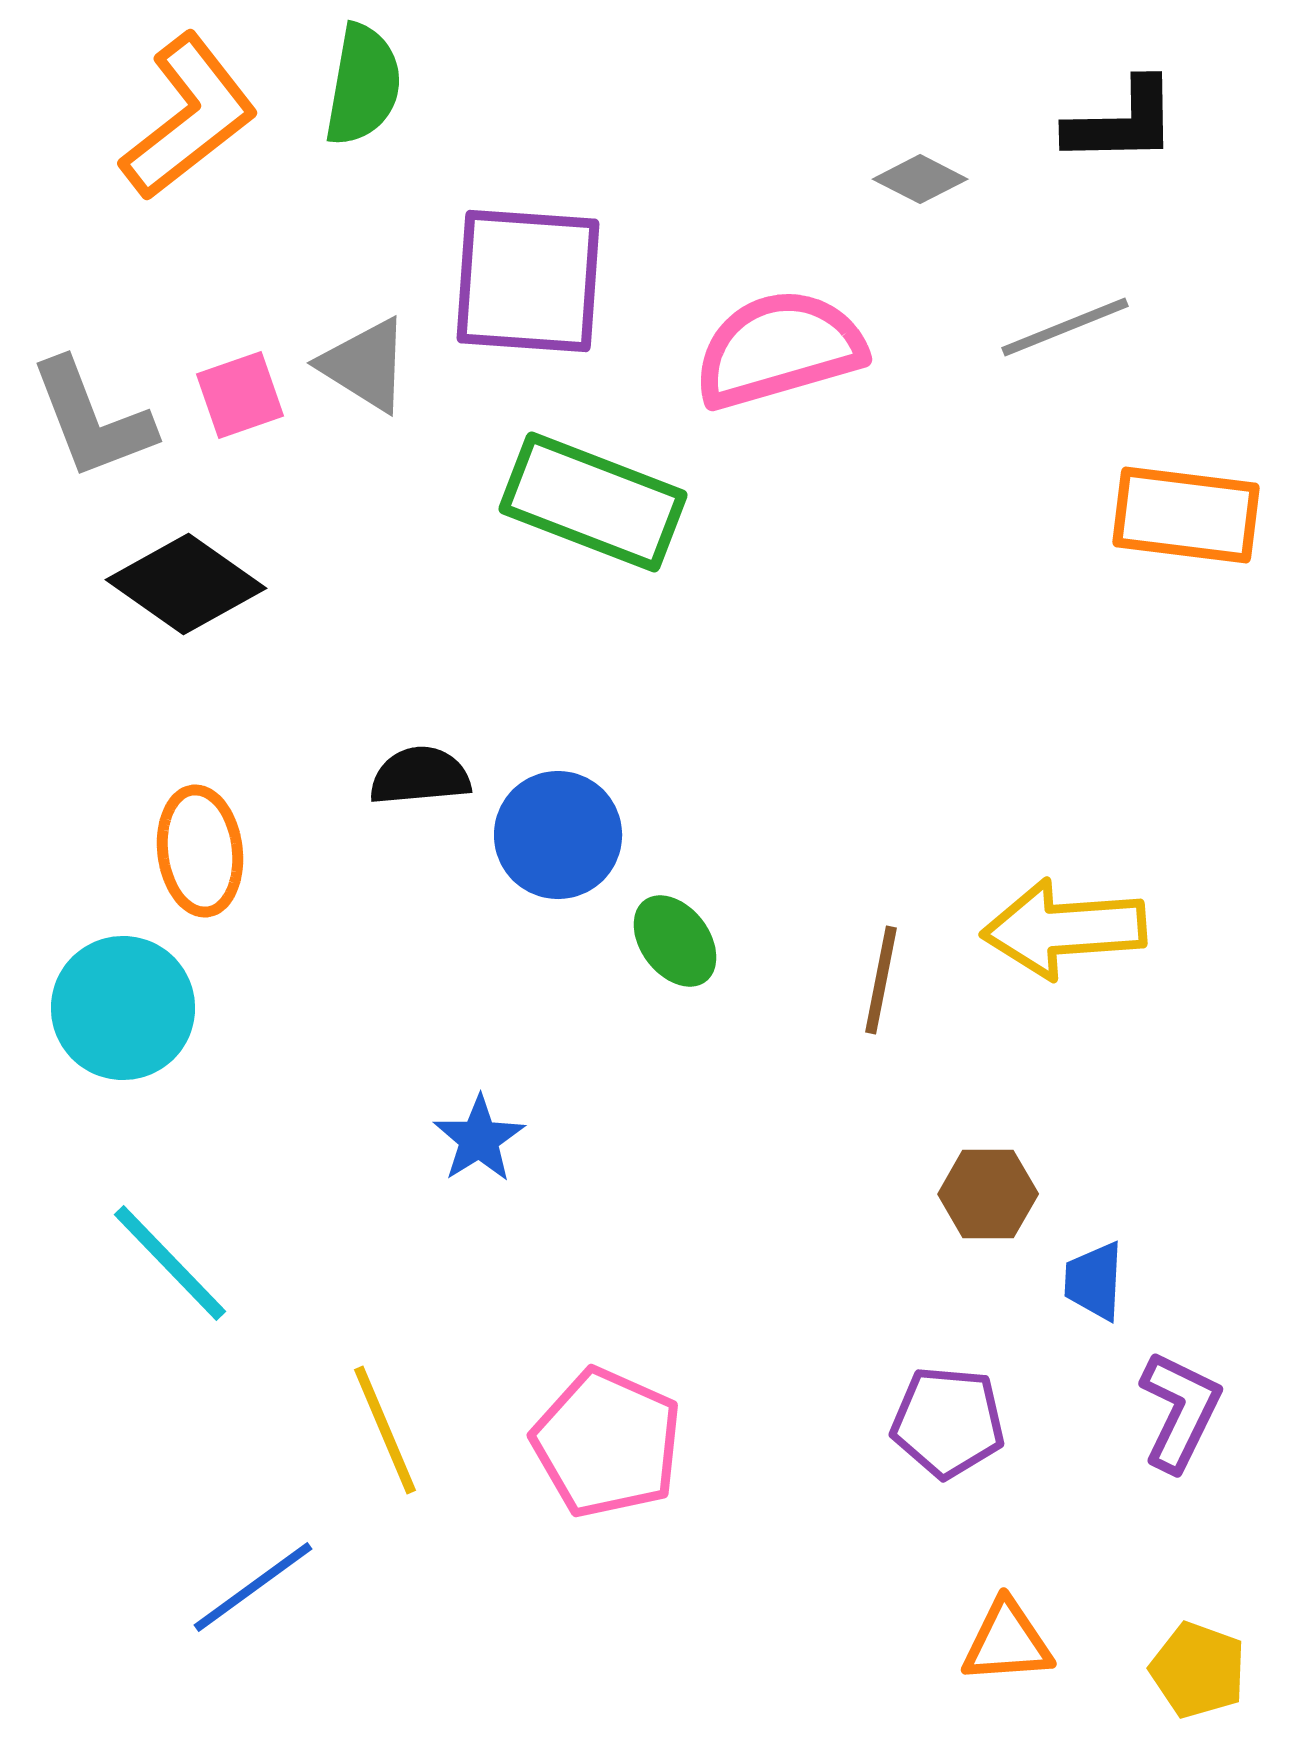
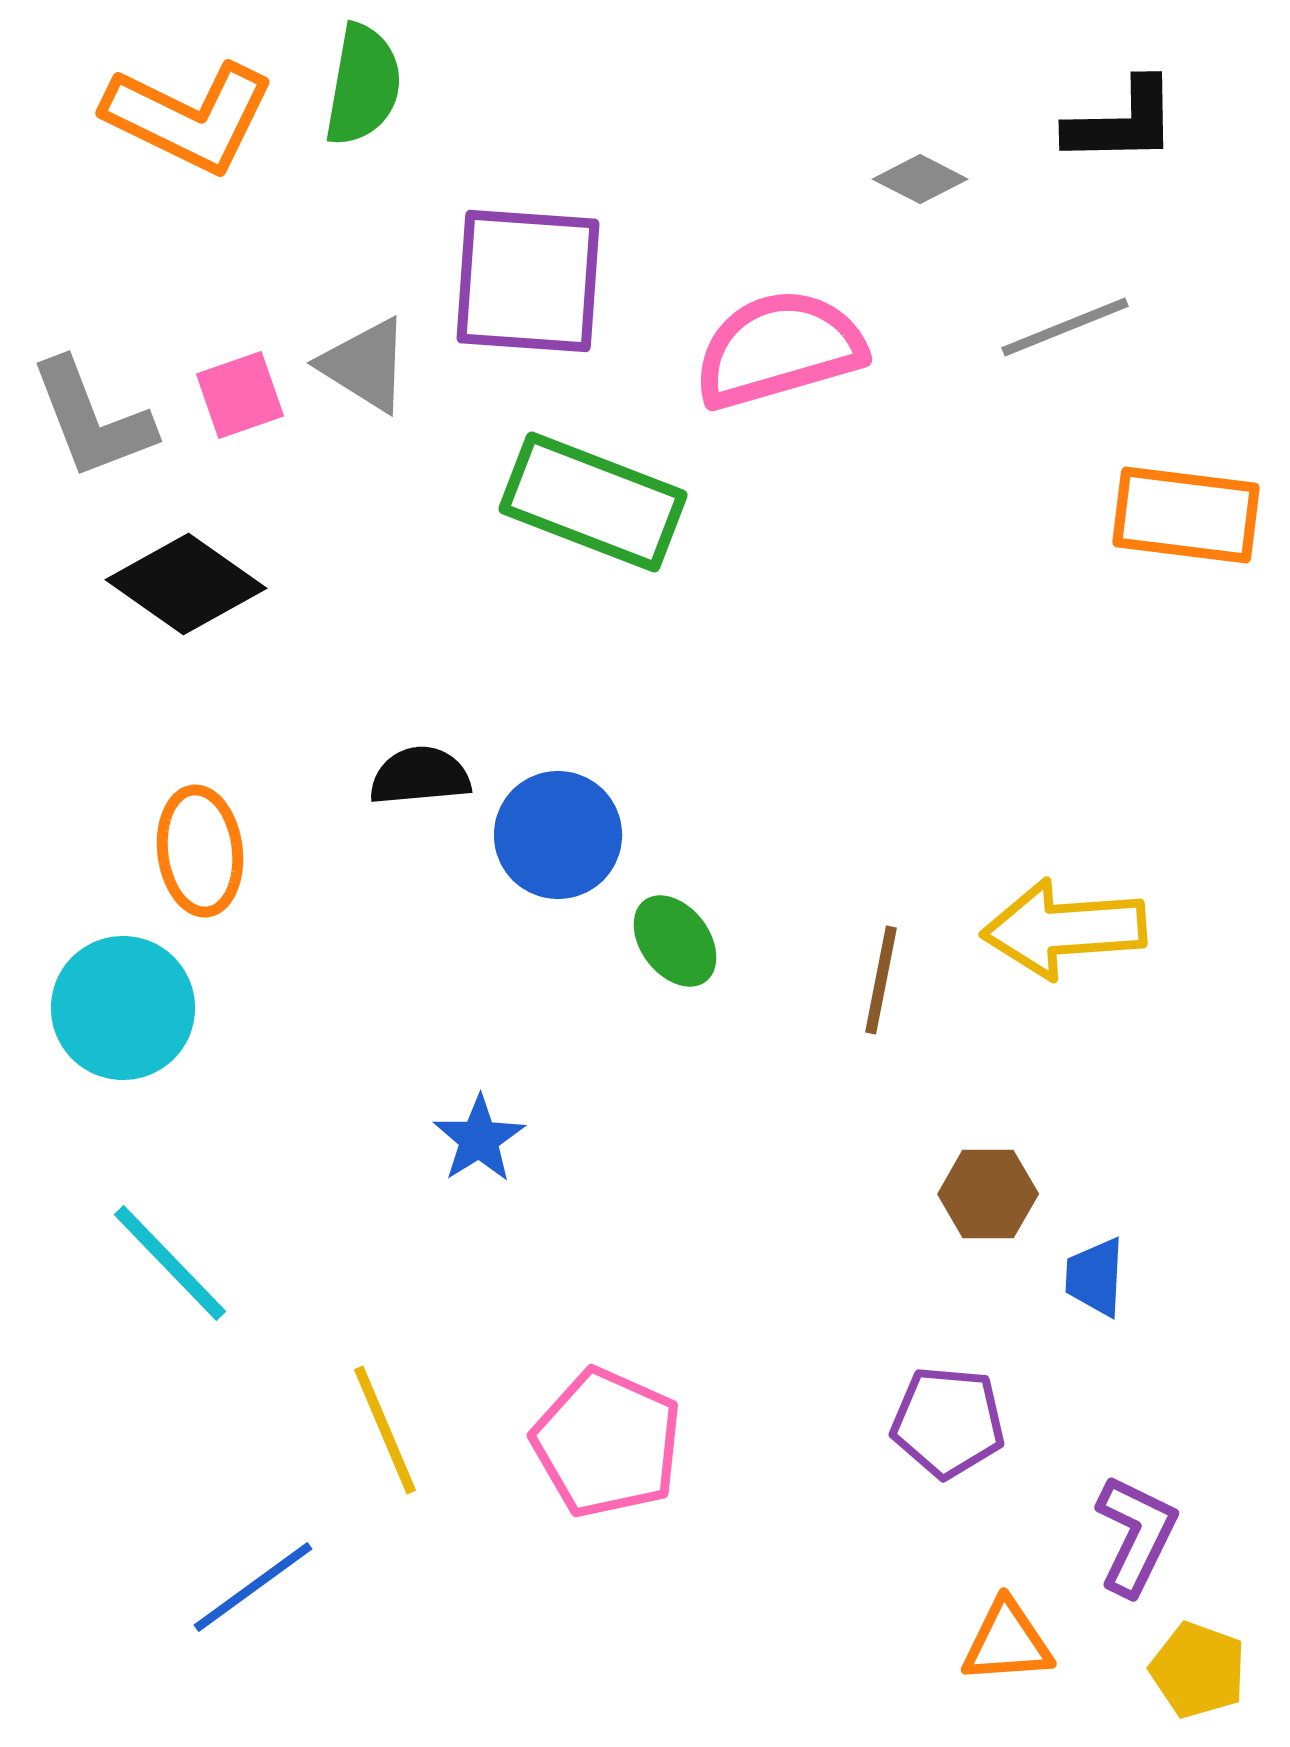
orange L-shape: rotated 64 degrees clockwise
blue trapezoid: moved 1 px right, 4 px up
purple L-shape: moved 44 px left, 124 px down
